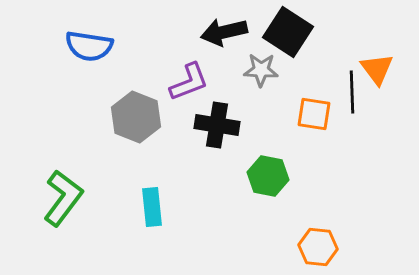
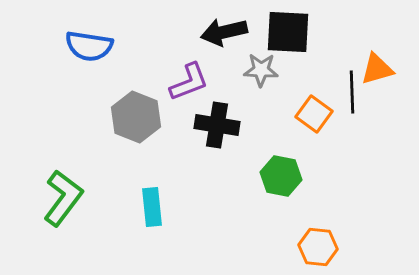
black square: rotated 30 degrees counterclockwise
orange triangle: rotated 51 degrees clockwise
orange square: rotated 27 degrees clockwise
green hexagon: moved 13 px right
